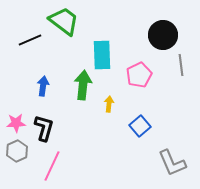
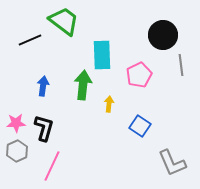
blue square: rotated 15 degrees counterclockwise
